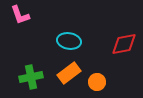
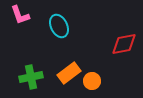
cyan ellipse: moved 10 px left, 15 px up; rotated 55 degrees clockwise
orange circle: moved 5 px left, 1 px up
